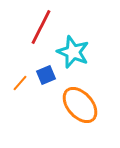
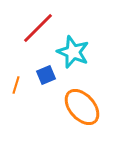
red line: moved 3 px left, 1 px down; rotated 18 degrees clockwise
orange line: moved 4 px left, 2 px down; rotated 24 degrees counterclockwise
orange ellipse: moved 2 px right, 2 px down
